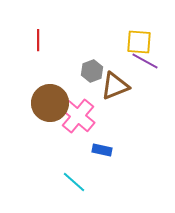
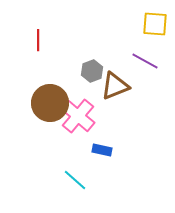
yellow square: moved 16 px right, 18 px up
cyan line: moved 1 px right, 2 px up
